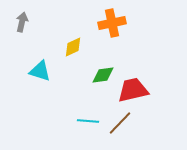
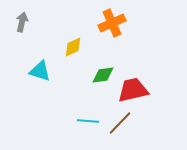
orange cross: rotated 12 degrees counterclockwise
